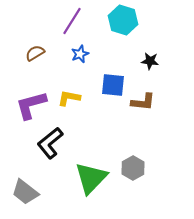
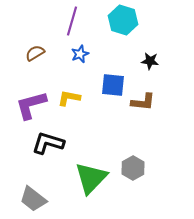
purple line: rotated 16 degrees counterclockwise
black L-shape: moved 2 px left; rotated 56 degrees clockwise
gray trapezoid: moved 8 px right, 7 px down
